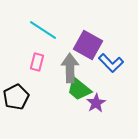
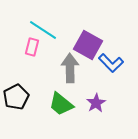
pink rectangle: moved 5 px left, 15 px up
green trapezoid: moved 18 px left, 15 px down
